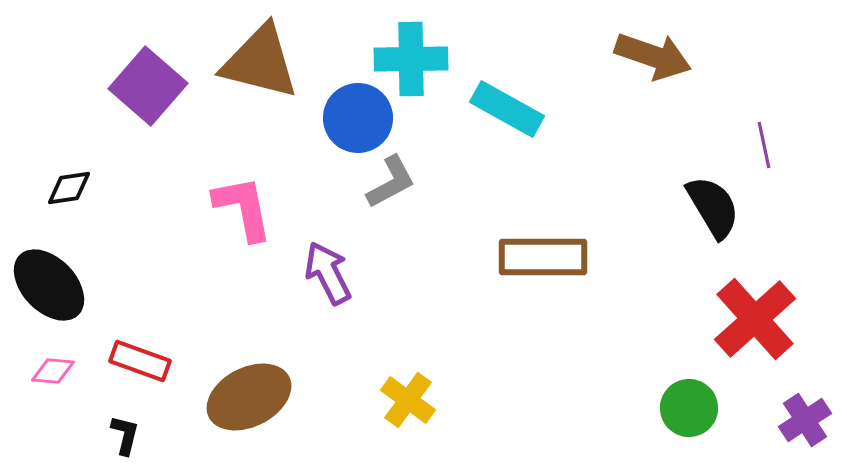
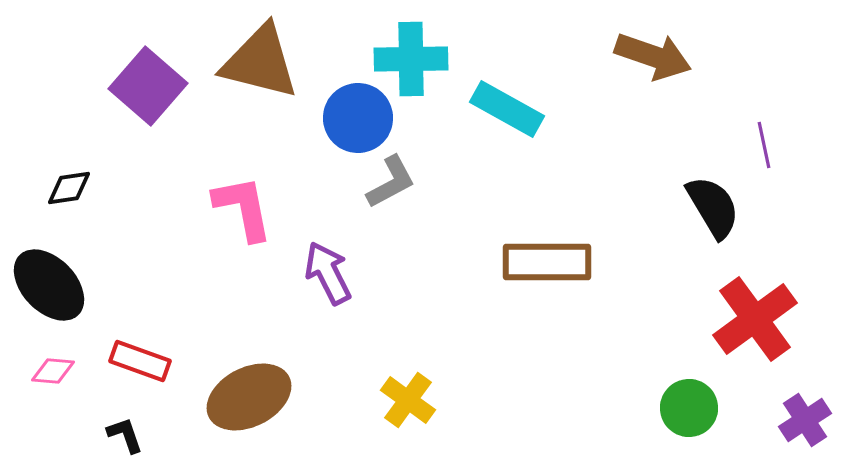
brown rectangle: moved 4 px right, 5 px down
red cross: rotated 6 degrees clockwise
black L-shape: rotated 33 degrees counterclockwise
